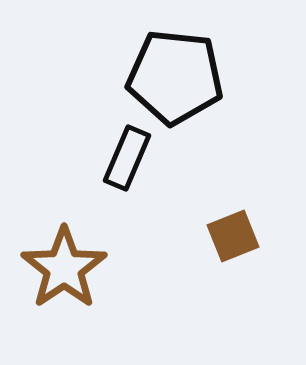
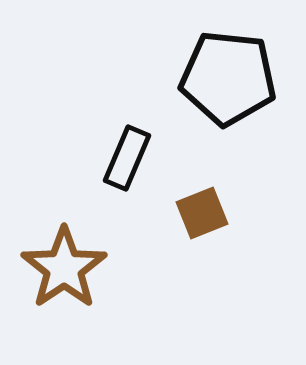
black pentagon: moved 53 px right, 1 px down
brown square: moved 31 px left, 23 px up
